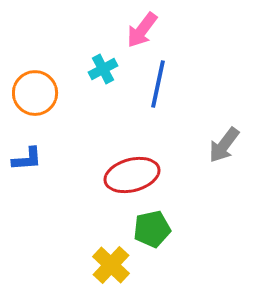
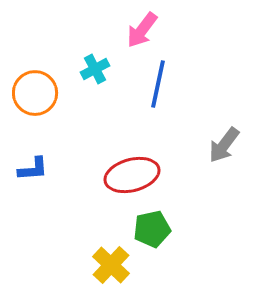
cyan cross: moved 8 px left
blue L-shape: moved 6 px right, 10 px down
